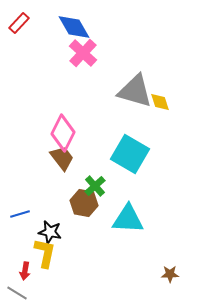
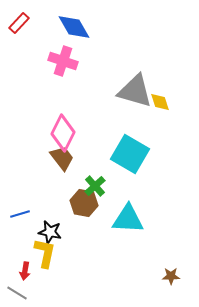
pink cross: moved 20 px left, 8 px down; rotated 24 degrees counterclockwise
brown star: moved 1 px right, 2 px down
